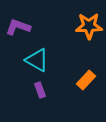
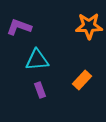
purple L-shape: moved 1 px right
cyan triangle: rotated 35 degrees counterclockwise
orange rectangle: moved 4 px left
